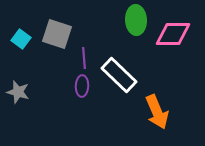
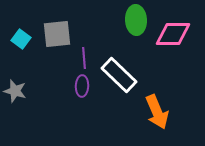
gray square: rotated 24 degrees counterclockwise
gray star: moved 3 px left, 1 px up
